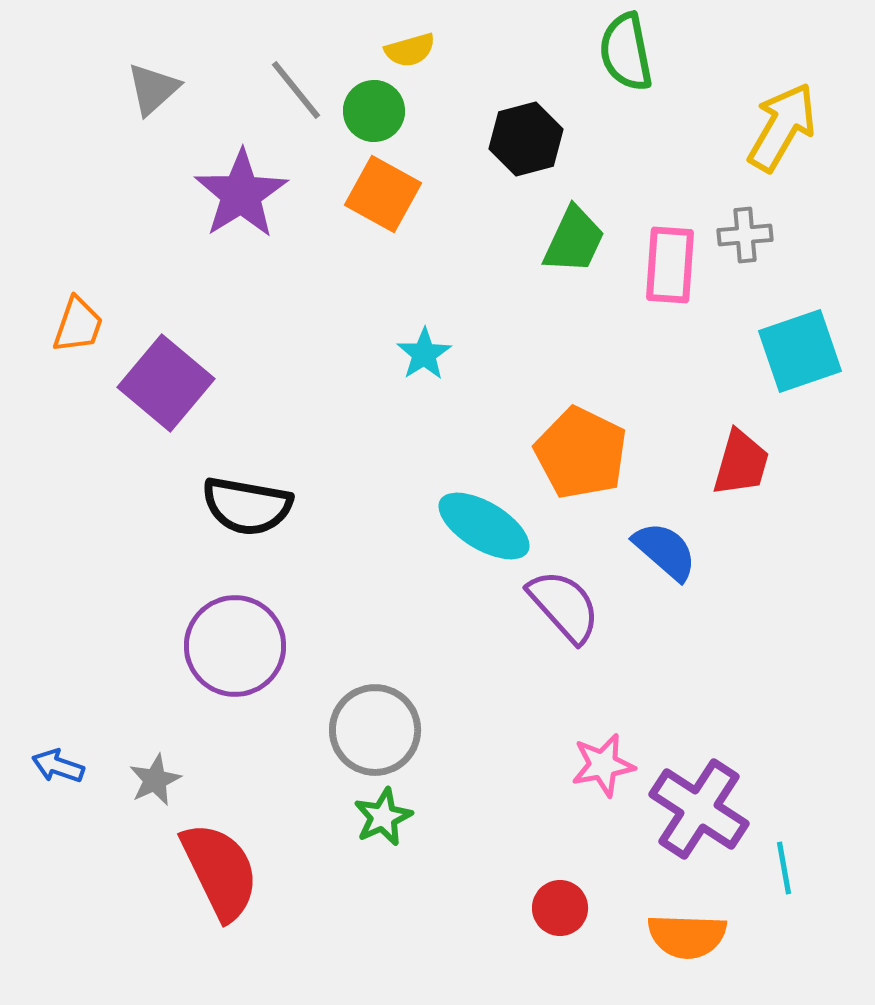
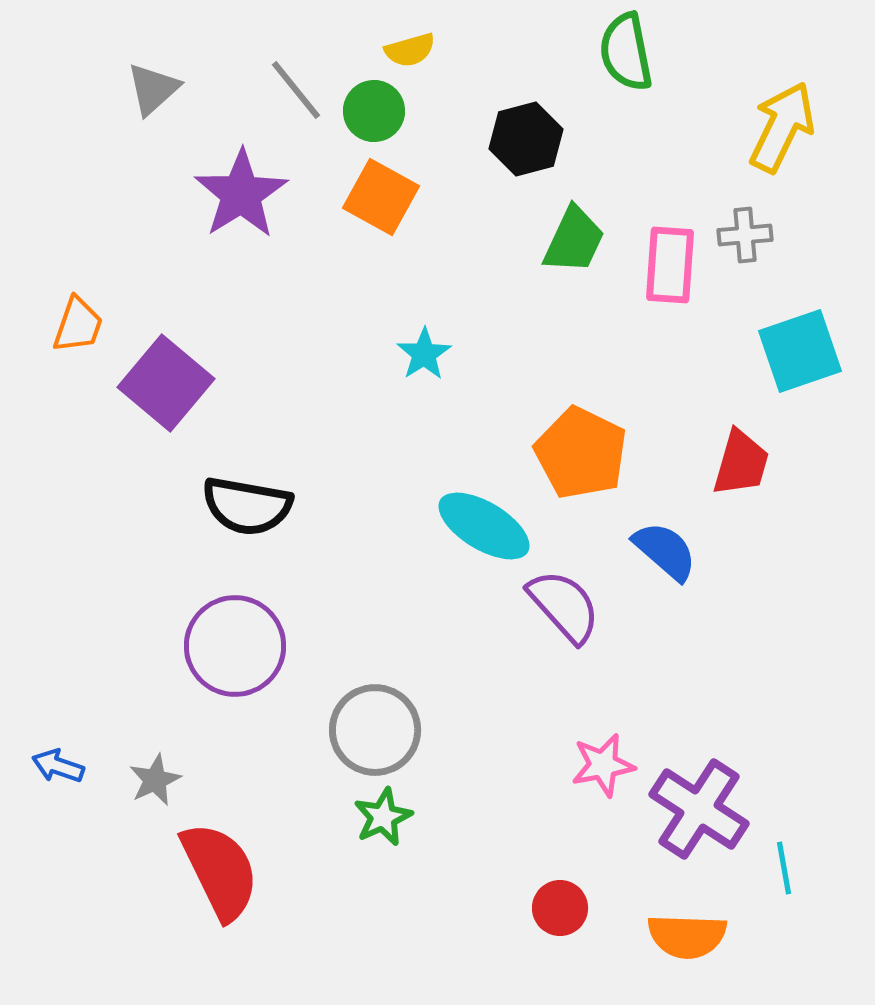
yellow arrow: rotated 4 degrees counterclockwise
orange square: moved 2 px left, 3 px down
